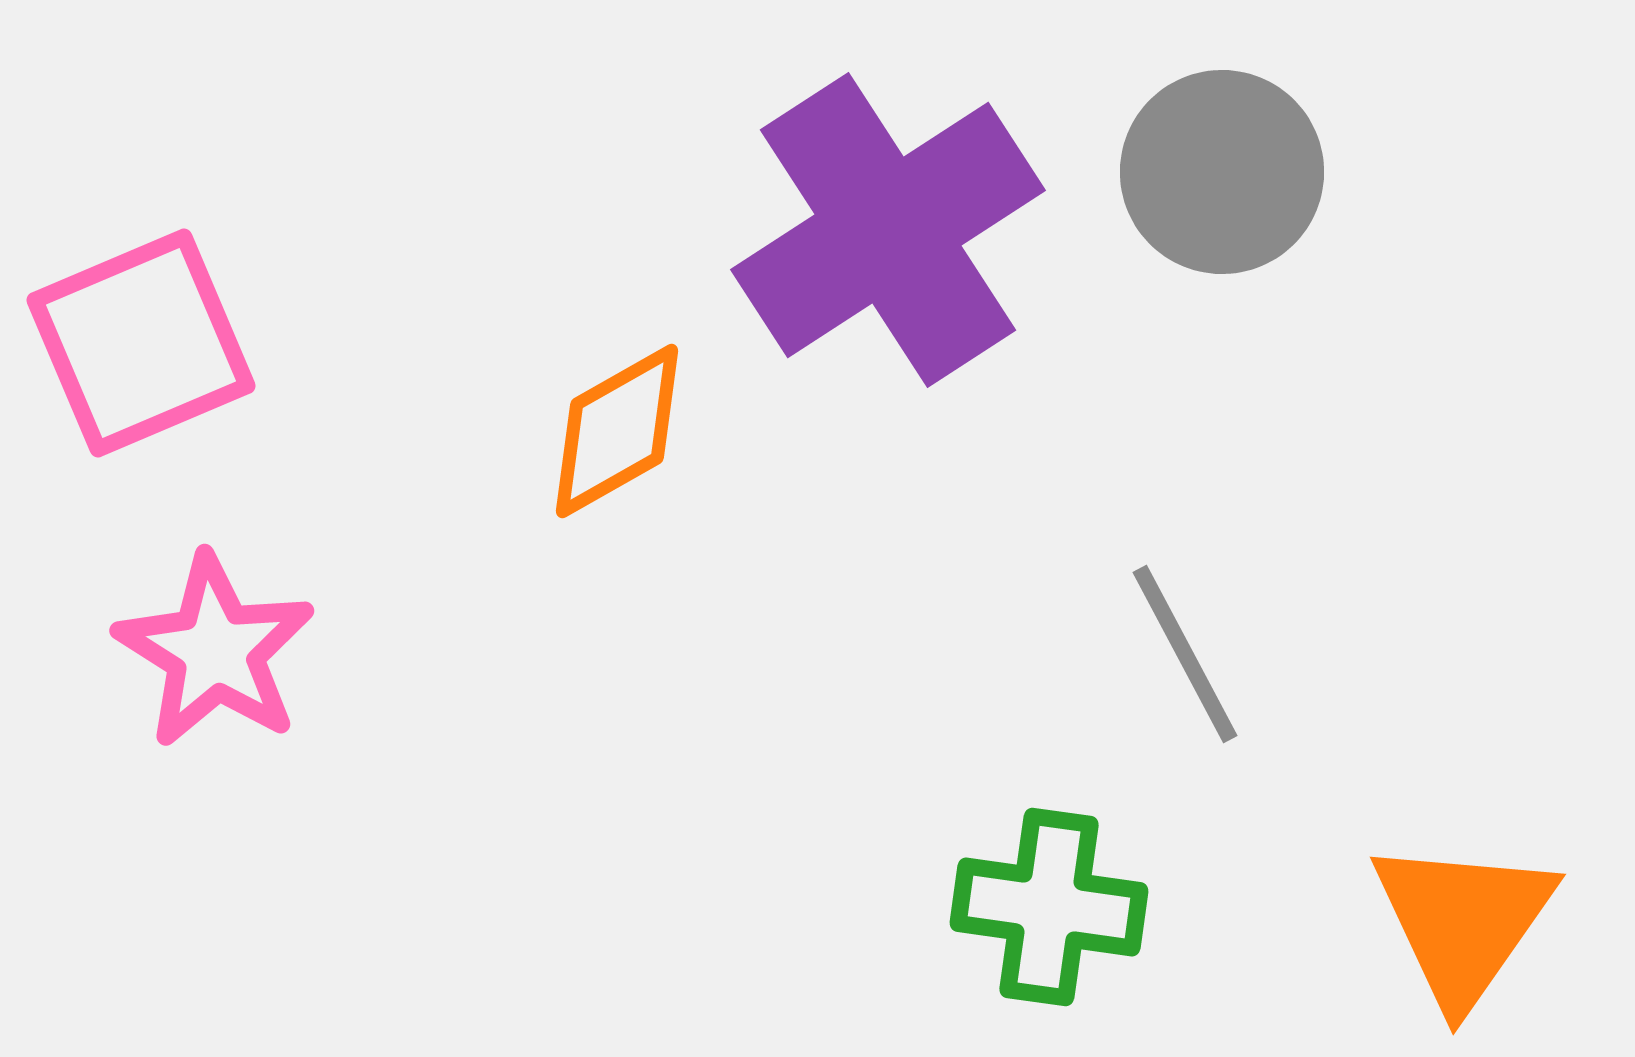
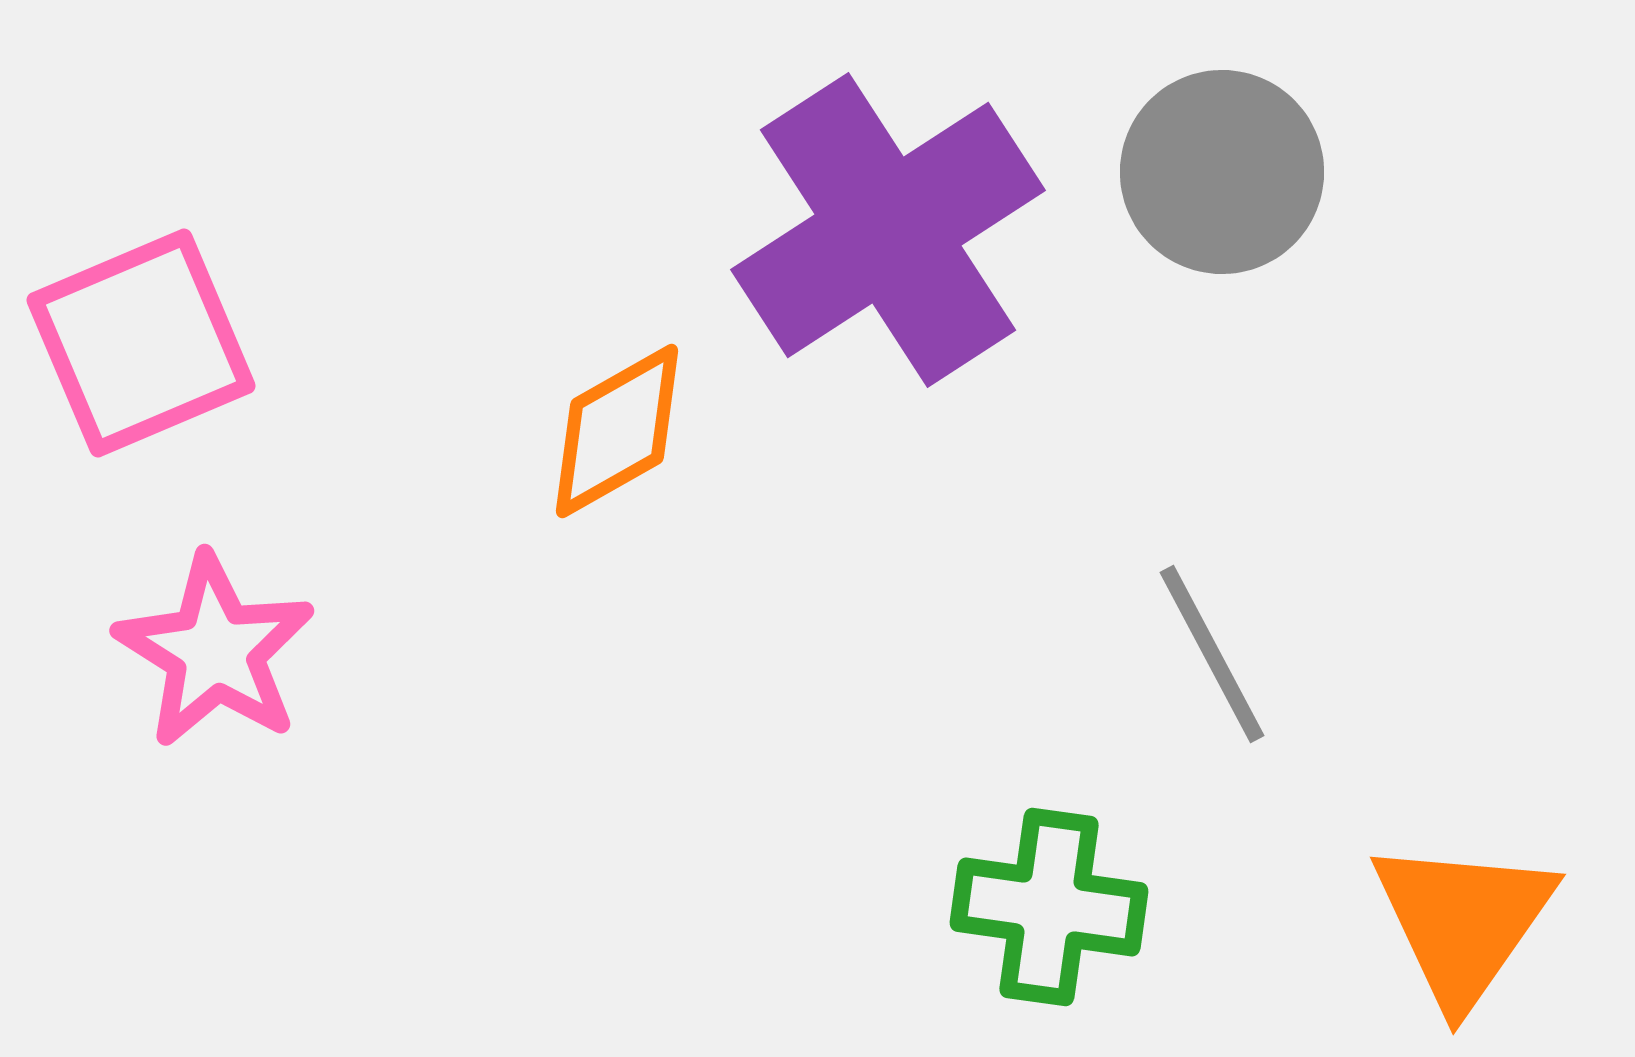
gray line: moved 27 px right
